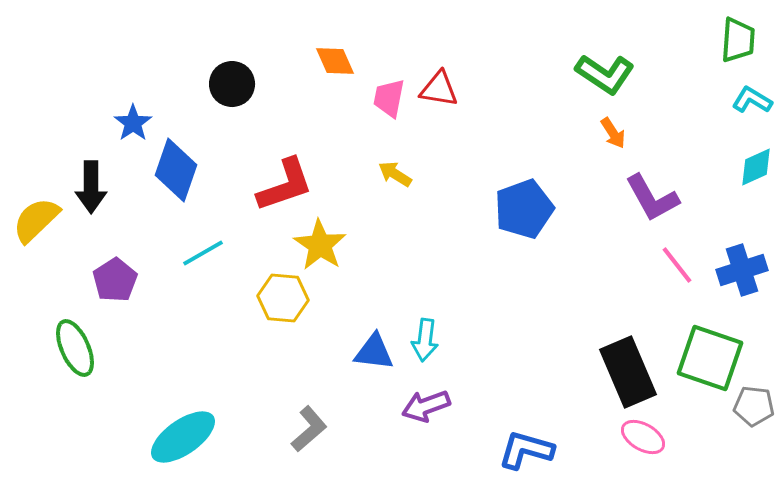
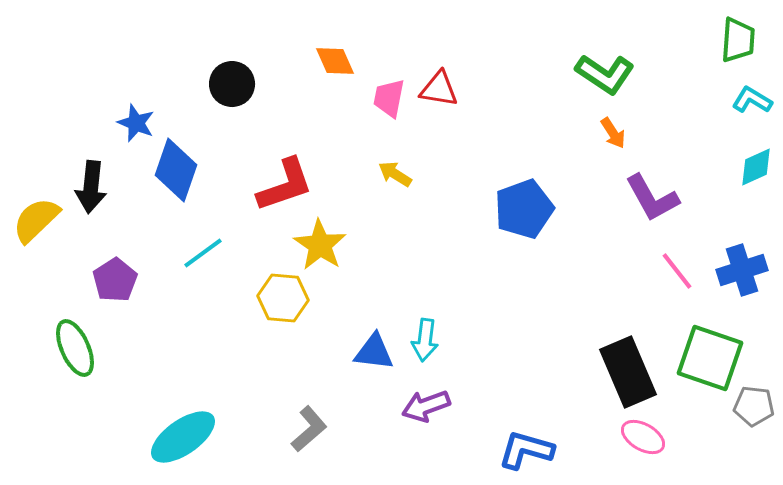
blue star: moved 3 px right; rotated 15 degrees counterclockwise
black arrow: rotated 6 degrees clockwise
cyan line: rotated 6 degrees counterclockwise
pink line: moved 6 px down
